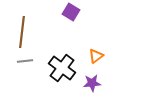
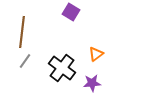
orange triangle: moved 2 px up
gray line: rotated 49 degrees counterclockwise
